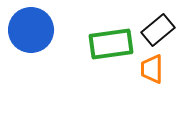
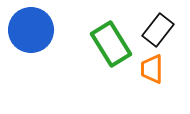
black rectangle: rotated 12 degrees counterclockwise
green rectangle: rotated 66 degrees clockwise
